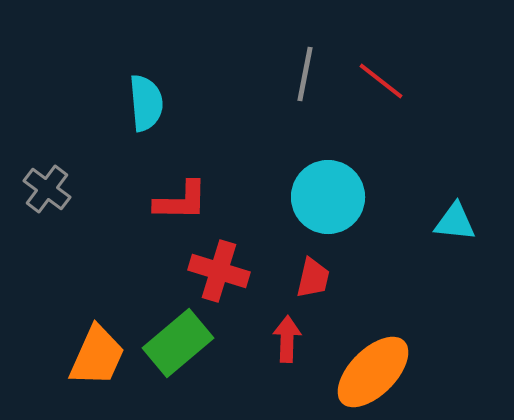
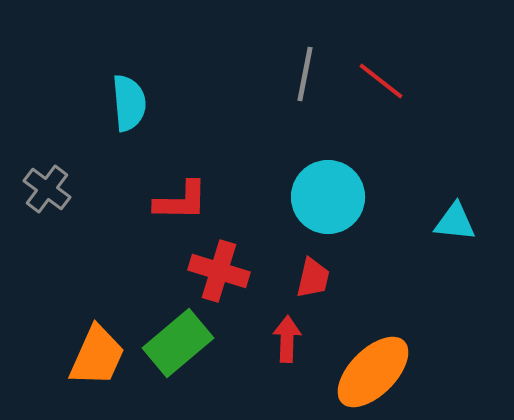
cyan semicircle: moved 17 px left
